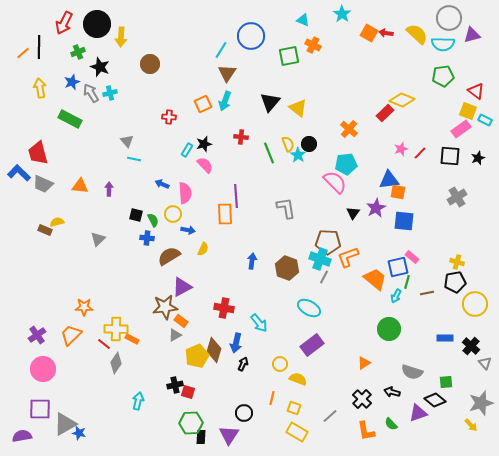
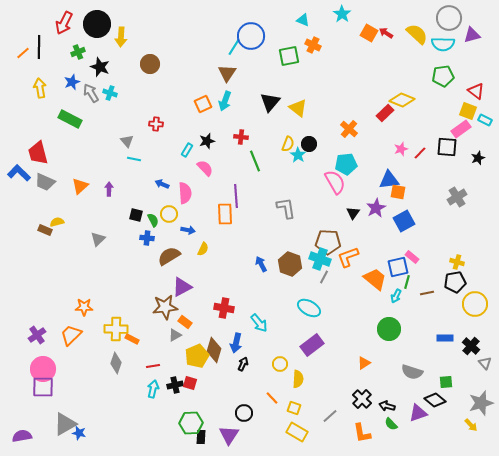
red arrow at (386, 33): rotated 24 degrees clockwise
cyan line at (221, 50): moved 13 px right, 3 px up
cyan cross at (110, 93): rotated 32 degrees clockwise
red cross at (169, 117): moved 13 px left, 7 px down
black star at (204, 144): moved 3 px right, 3 px up
yellow semicircle at (288, 144): rotated 42 degrees clockwise
green line at (269, 153): moved 14 px left, 8 px down
black square at (450, 156): moved 3 px left, 9 px up
pink semicircle at (205, 165): moved 3 px down
pink semicircle at (335, 182): rotated 15 degrees clockwise
gray trapezoid at (43, 184): moved 2 px right, 2 px up
orange triangle at (80, 186): rotated 48 degrees counterclockwise
yellow circle at (173, 214): moved 4 px left
blue square at (404, 221): rotated 35 degrees counterclockwise
blue arrow at (252, 261): moved 9 px right, 3 px down; rotated 35 degrees counterclockwise
brown hexagon at (287, 268): moved 3 px right, 4 px up
orange rectangle at (181, 321): moved 4 px right, 1 px down
red line at (104, 344): moved 49 px right, 22 px down; rotated 48 degrees counterclockwise
gray diamond at (116, 363): rotated 15 degrees counterclockwise
yellow semicircle at (298, 379): rotated 72 degrees clockwise
red square at (188, 392): moved 2 px right, 9 px up
black arrow at (392, 392): moved 5 px left, 14 px down
orange line at (272, 398): rotated 56 degrees counterclockwise
cyan arrow at (138, 401): moved 15 px right, 12 px up
purple square at (40, 409): moved 3 px right, 22 px up
orange L-shape at (366, 431): moved 4 px left, 2 px down
